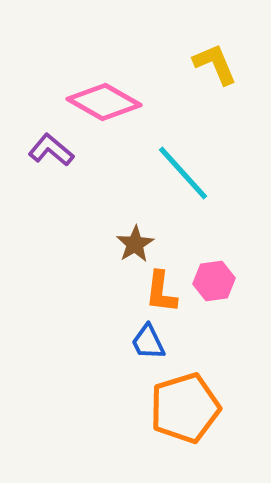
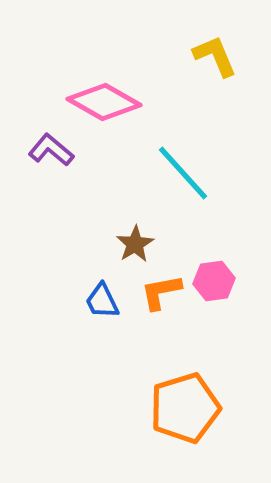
yellow L-shape: moved 8 px up
orange L-shape: rotated 72 degrees clockwise
blue trapezoid: moved 46 px left, 41 px up
